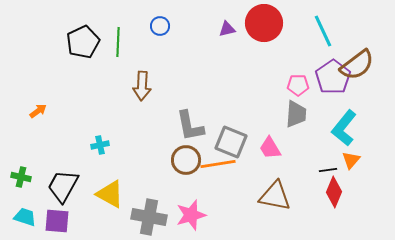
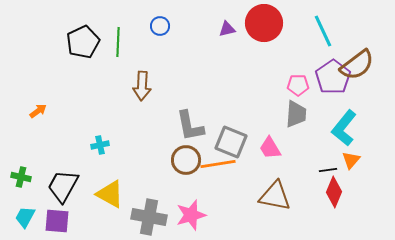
cyan trapezoid: rotated 80 degrees counterclockwise
